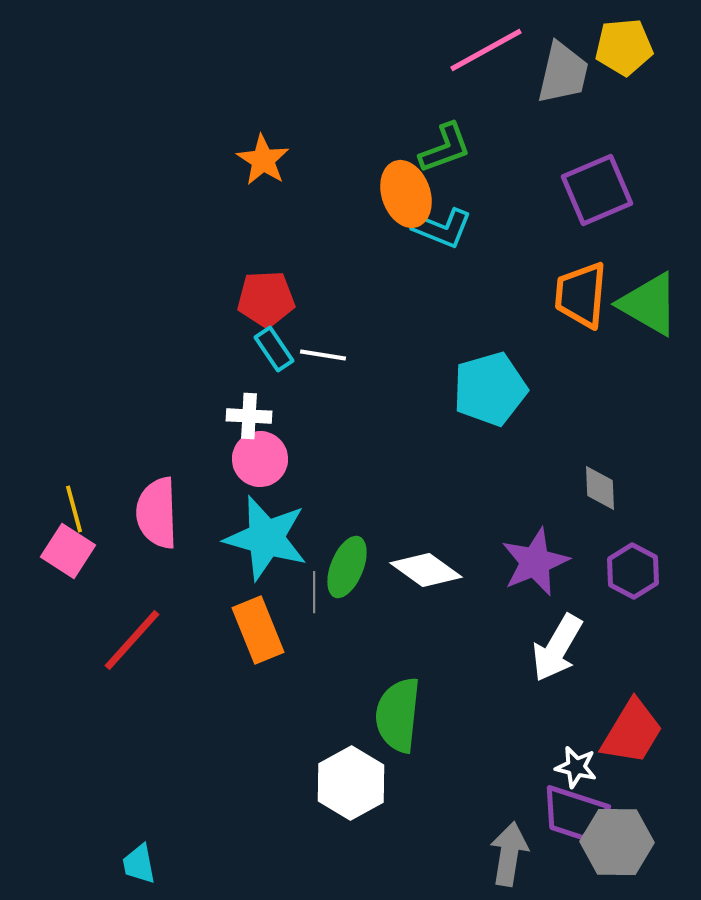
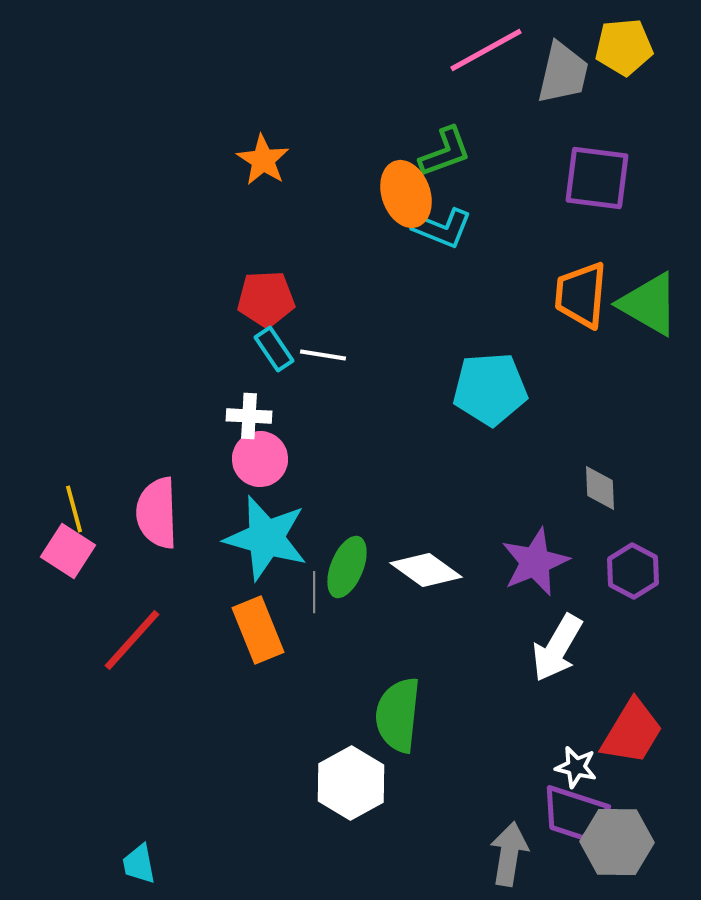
green L-shape: moved 4 px down
purple square: moved 12 px up; rotated 30 degrees clockwise
cyan pentagon: rotated 12 degrees clockwise
